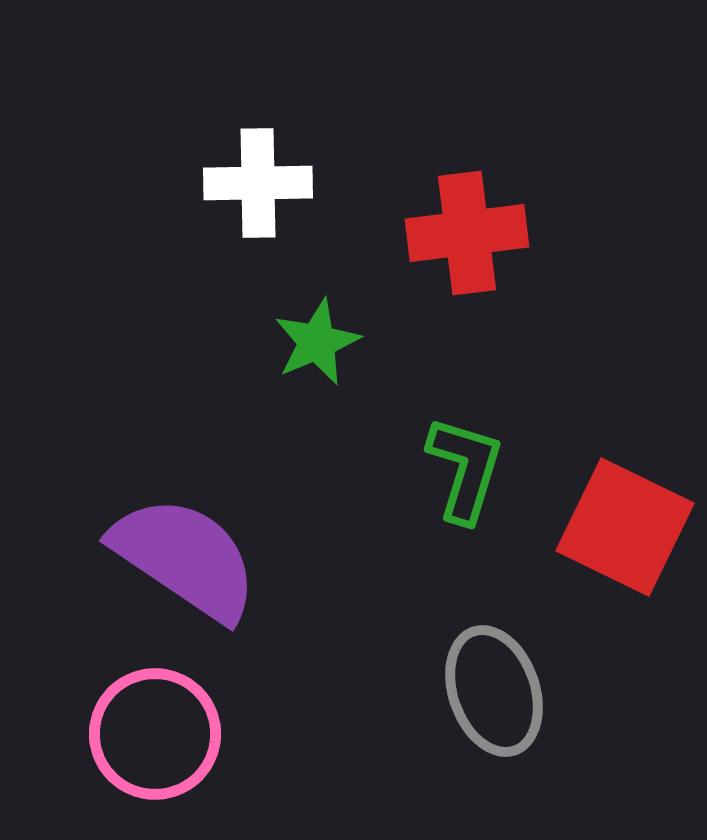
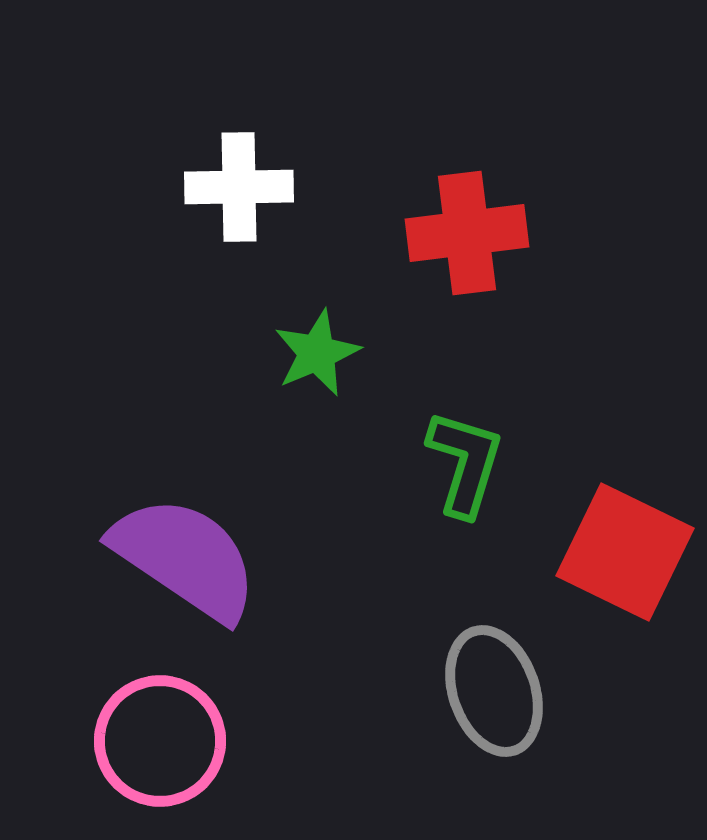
white cross: moved 19 px left, 4 px down
green star: moved 11 px down
green L-shape: moved 6 px up
red square: moved 25 px down
pink circle: moved 5 px right, 7 px down
